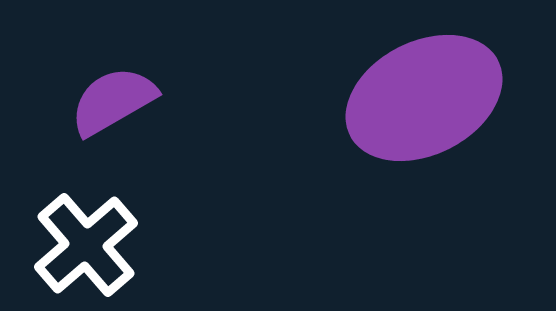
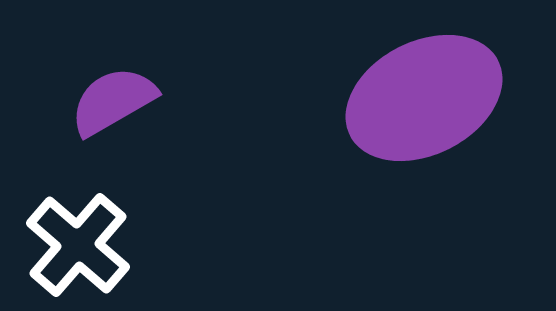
white cross: moved 8 px left; rotated 8 degrees counterclockwise
